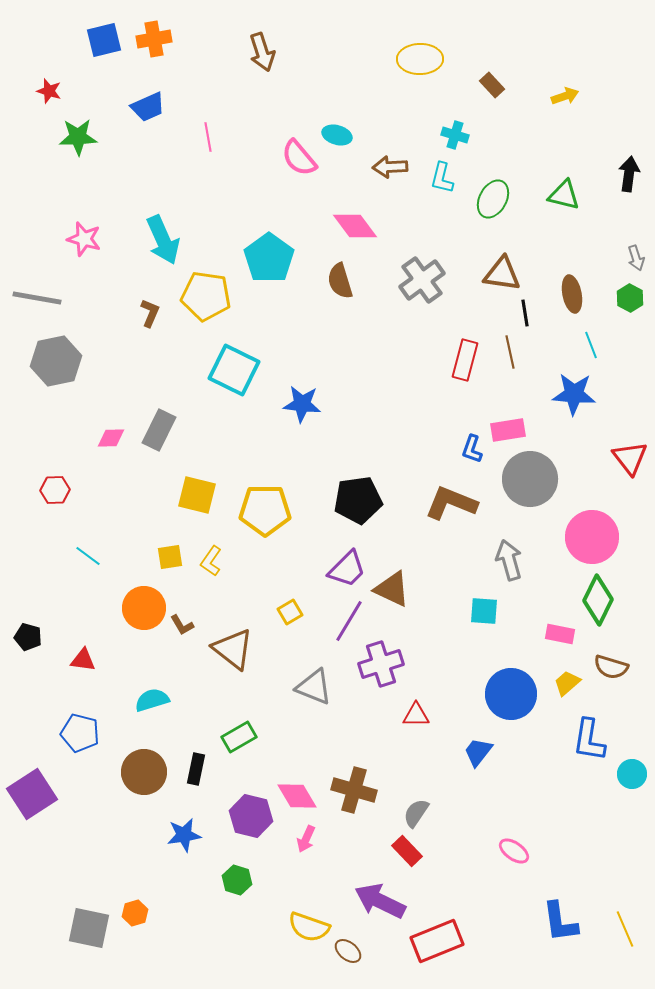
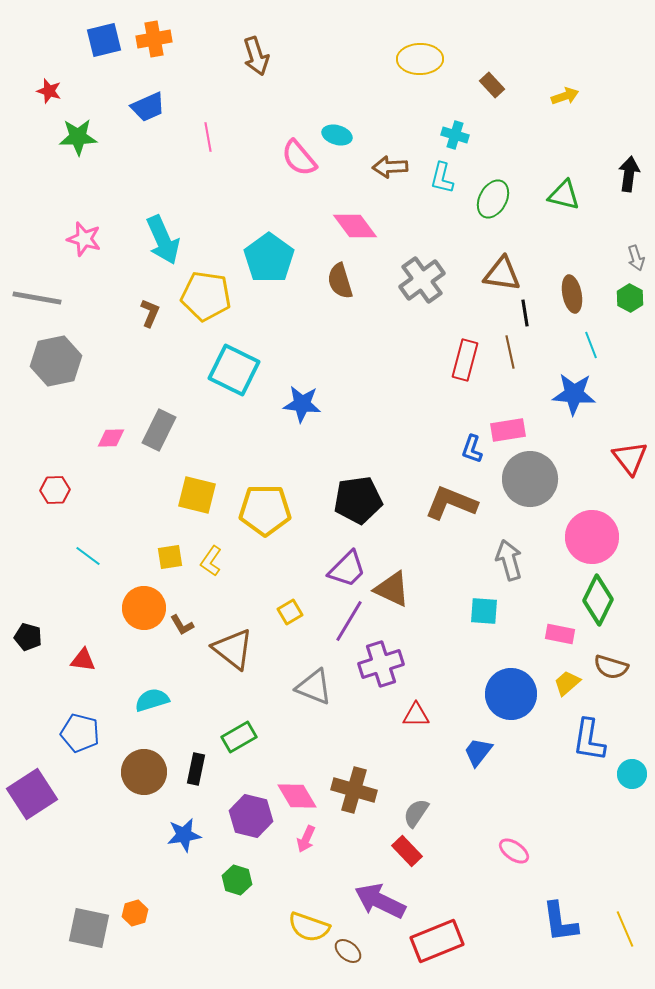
brown arrow at (262, 52): moved 6 px left, 4 px down
